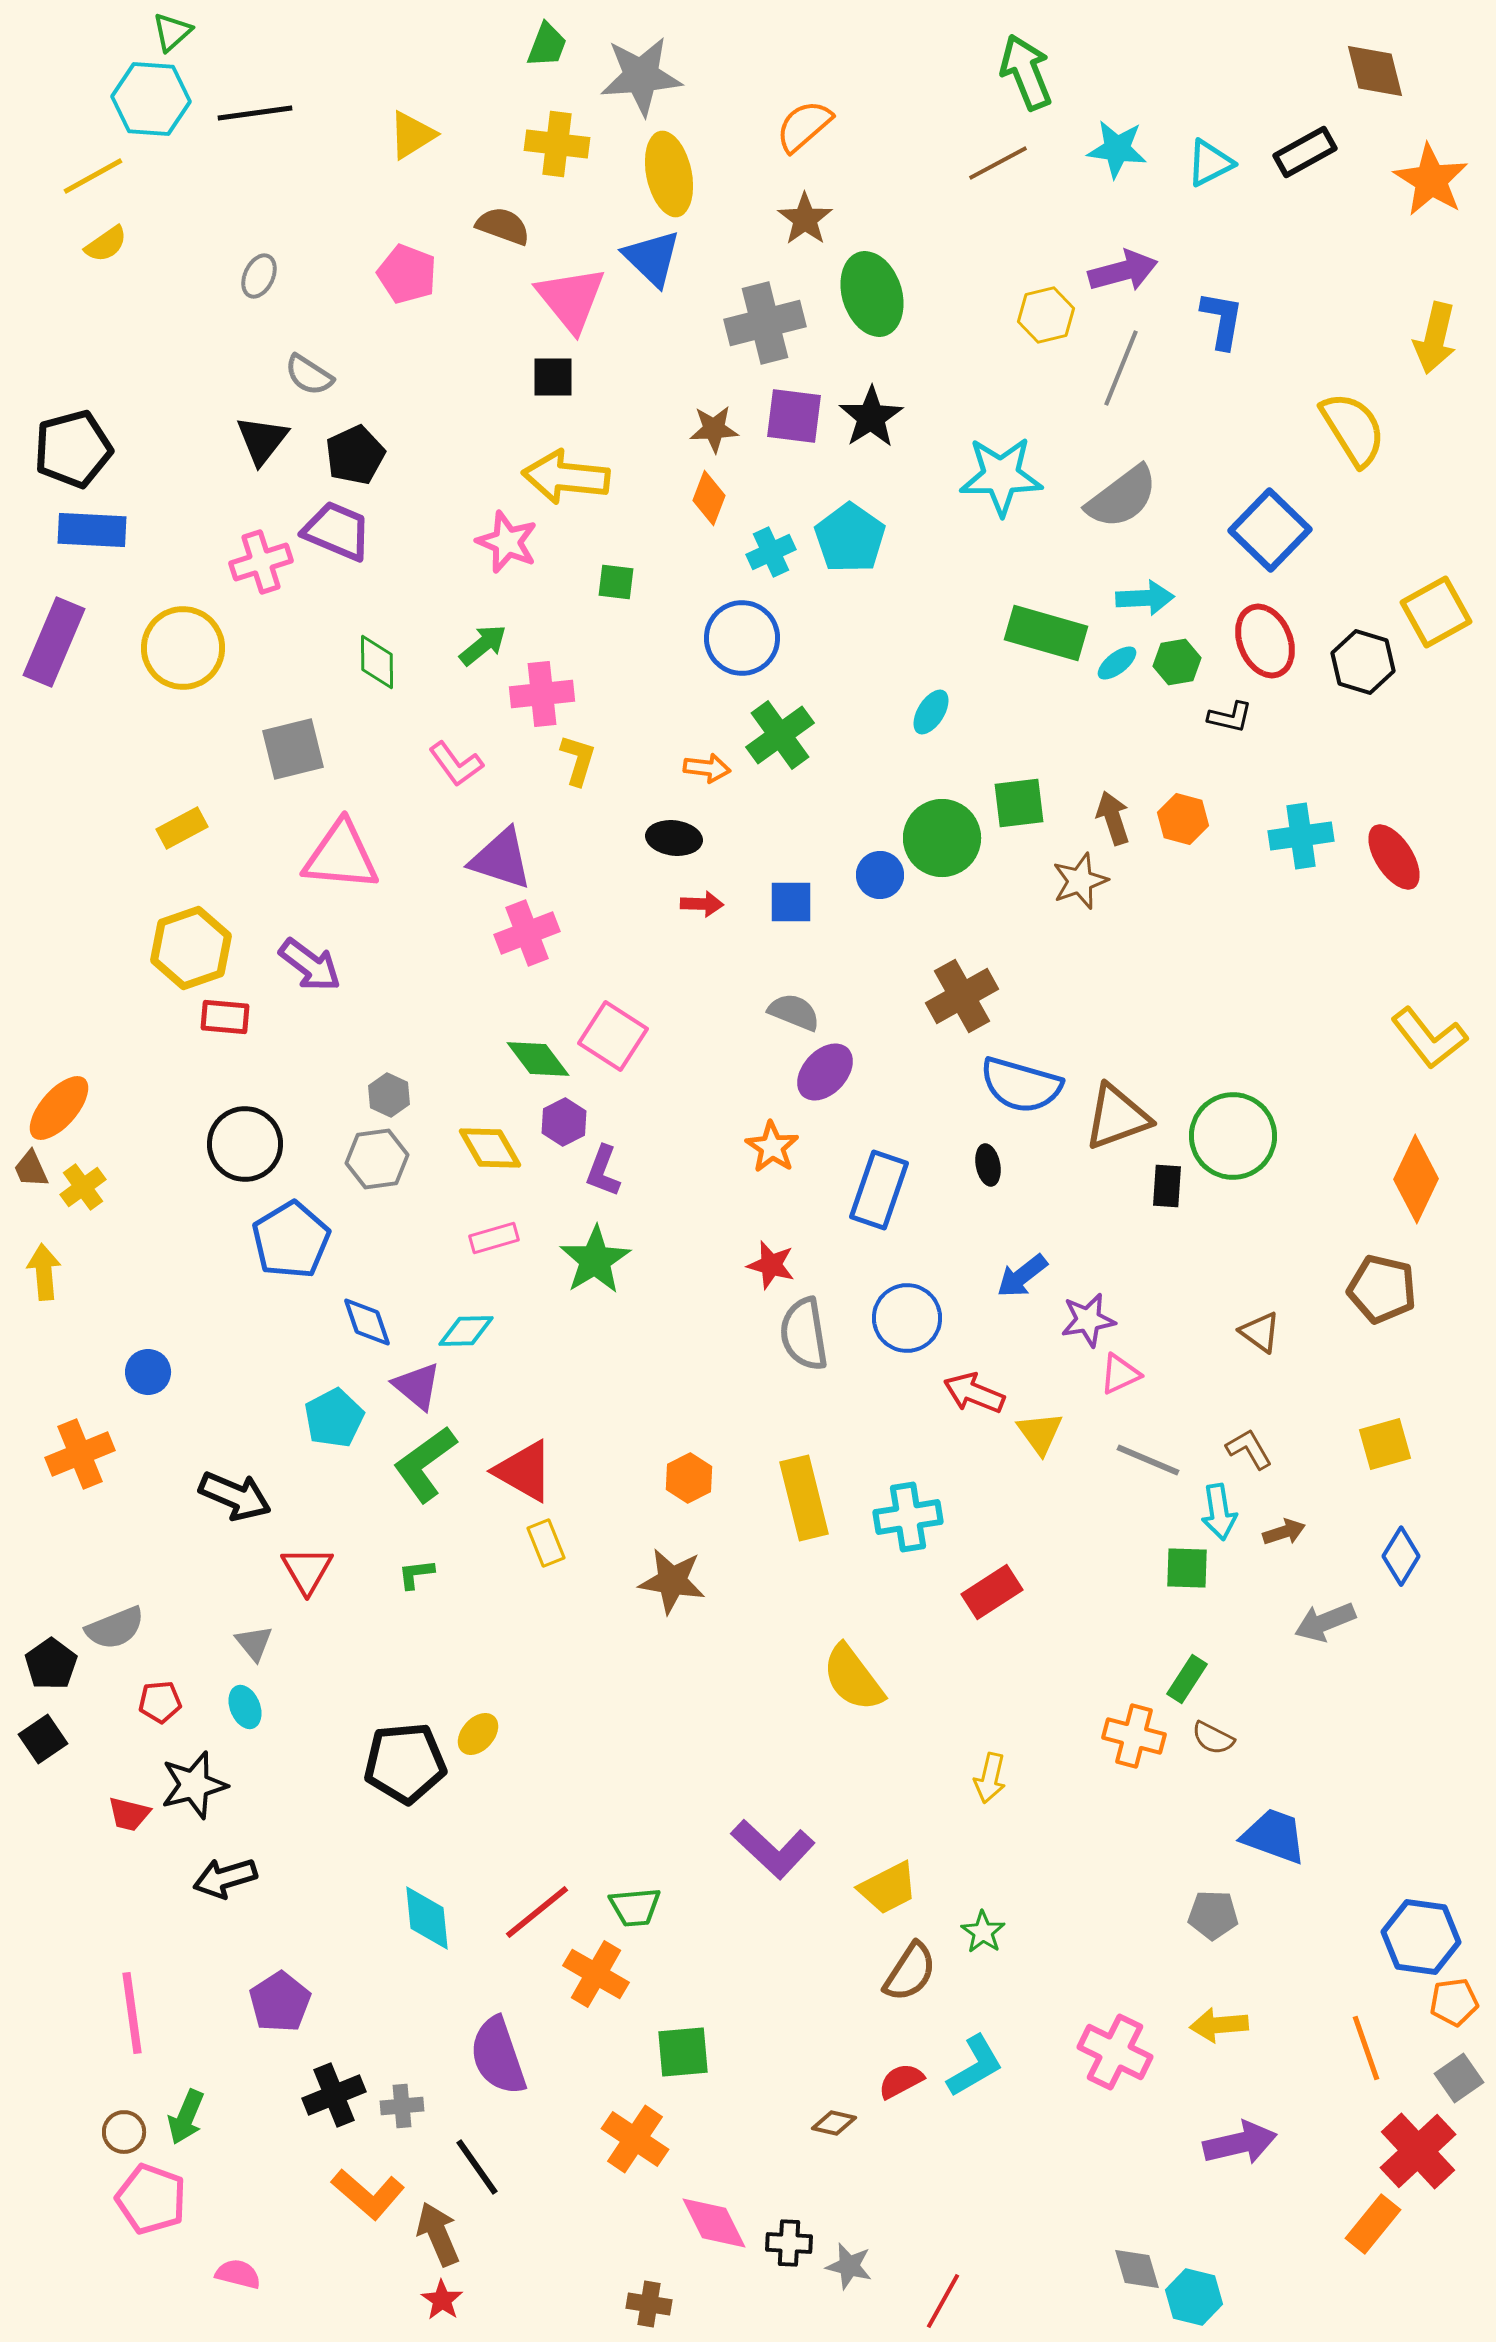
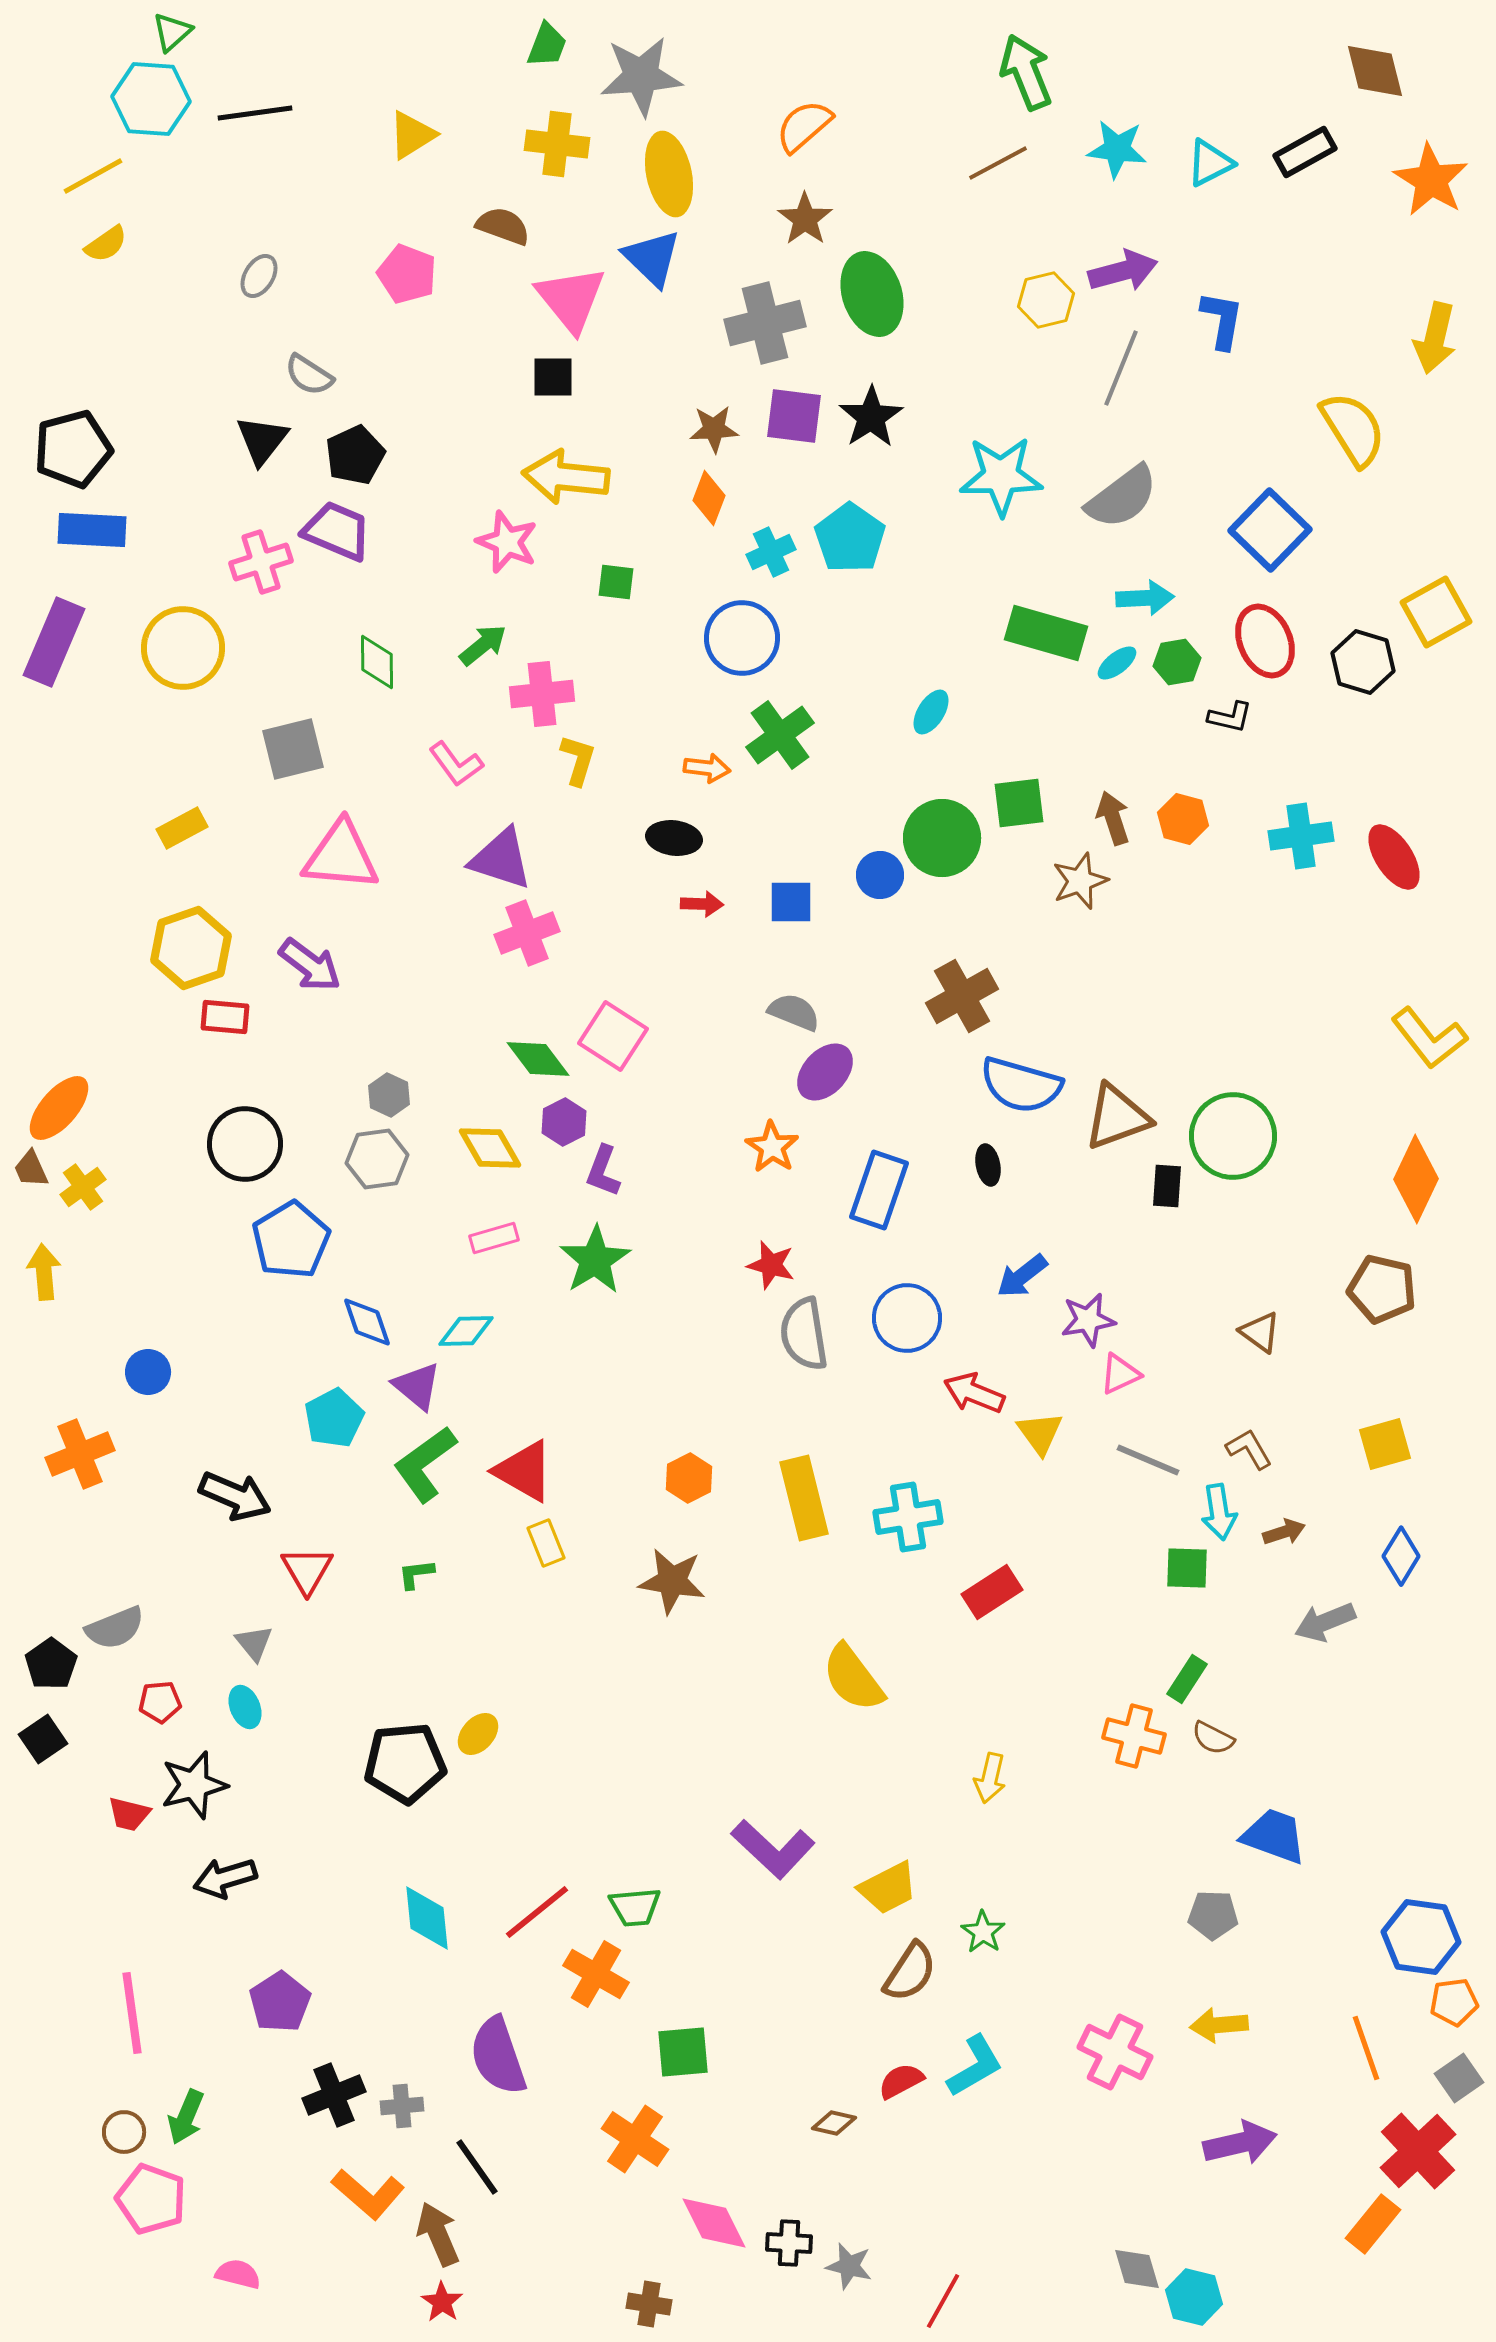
gray ellipse at (259, 276): rotated 6 degrees clockwise
yellow hexagon at (1046, 315): moved 15 px up
red star at (442, 2300): moved 2 px down
